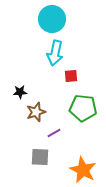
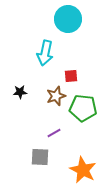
cyan circle: moved 16 px right
cyan arrow: moved 10 px left
brown star: moved 20 px right, 16 px up
